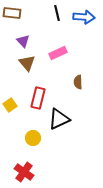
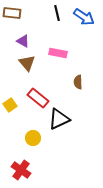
blue arrow: rotated 30 degrees clockwise
purple triangle: rotated 16 degrees counterclockwise
pink rectangle: rotated 36 degrees clockwise
red rectangle: rotated 65 degrees counterclockwise
red cross: moved 3 px left, 2 px up
